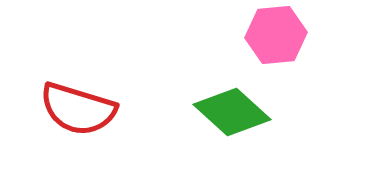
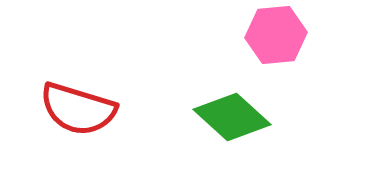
green diamond: moved 5 px down
